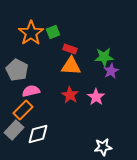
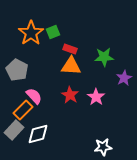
purple star: moved 13 px right, 7 px down
pink semicircle: moved 3 px right, 5 px down; rotated 60 degrees clockwise
